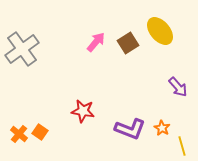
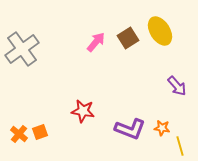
yellow ellipse: rotated 8 degrees clockwise
brown square: moved 5 px up
purple arrow: moved 1 px left, 1 px up
orange star: rotated 21 degrees counterclockwise
orange square: rotated 35 degrees clockwise
yellow line: moved 2 px left
